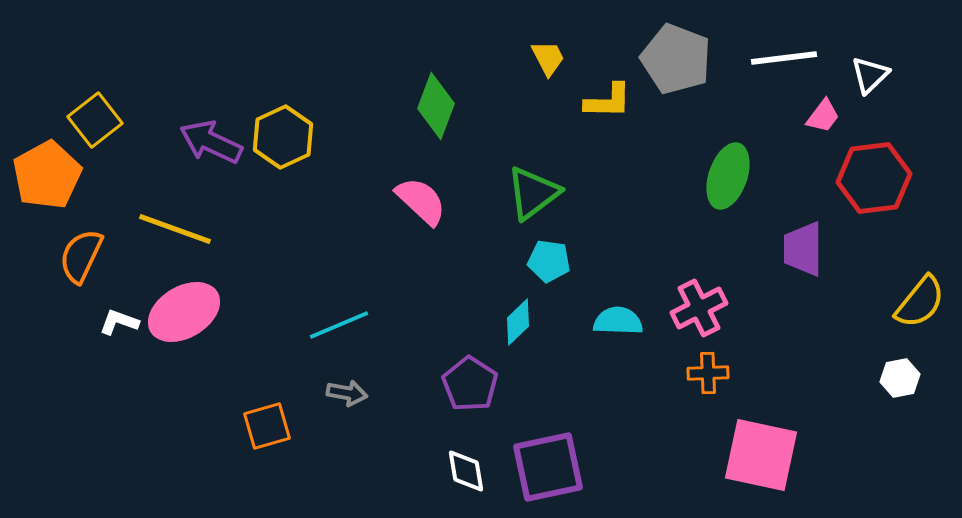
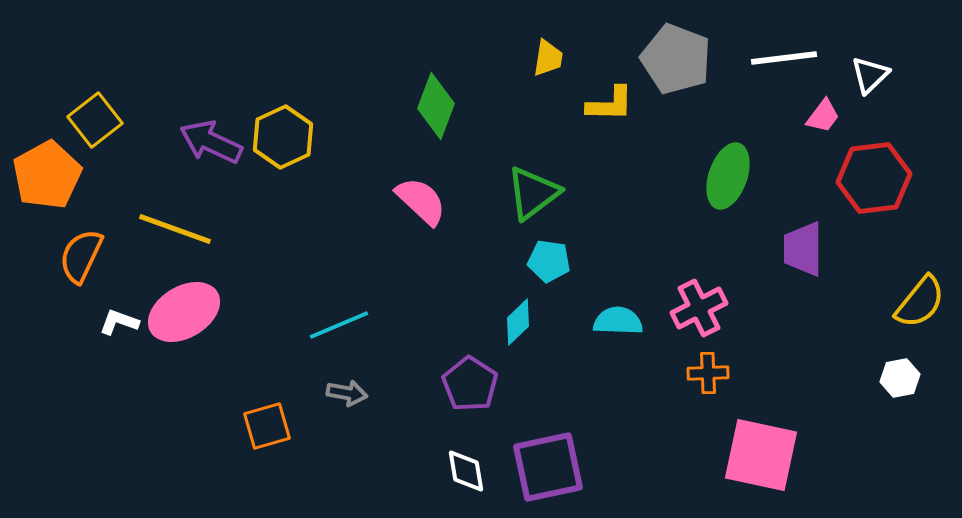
yellow trapezoid: rotated 36 degrees clockwise
yellow L-shape: moved 2 px right, 3 px down
